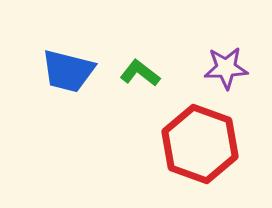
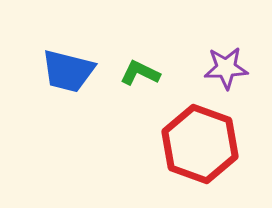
green L-shape: rotated 12 degrees counterclockwise
